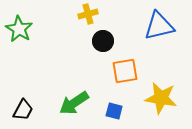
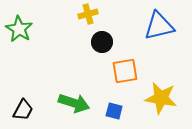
black circle: moved 1 px left, 1 px down
green arrow: rotated 128 degrees counterclockwise
